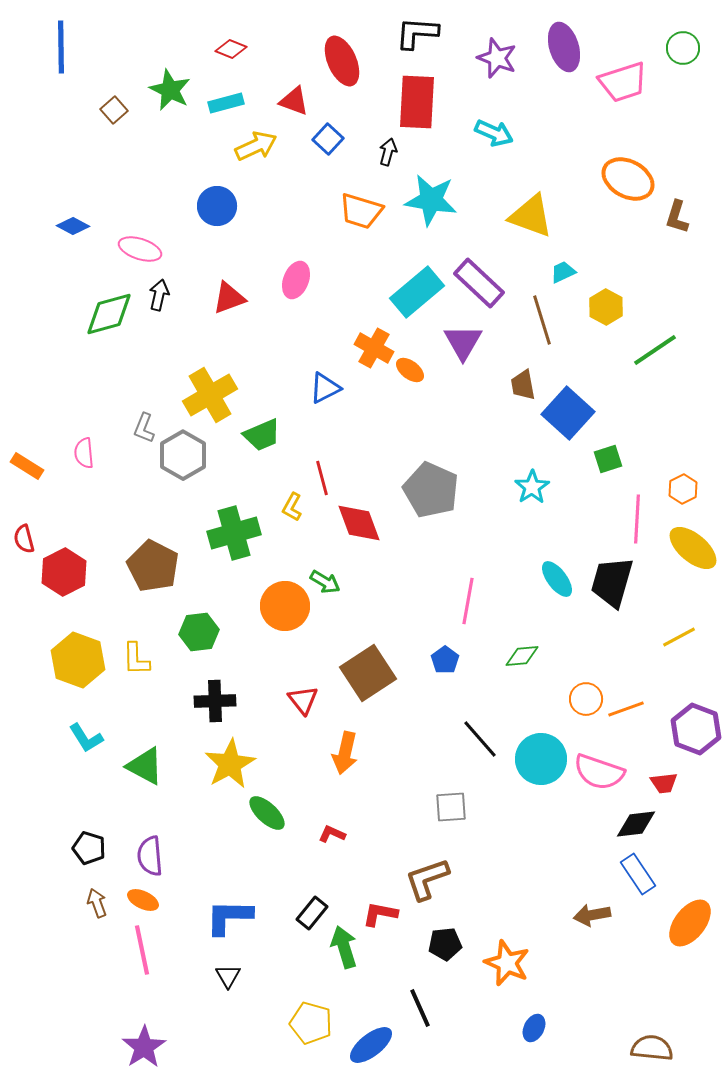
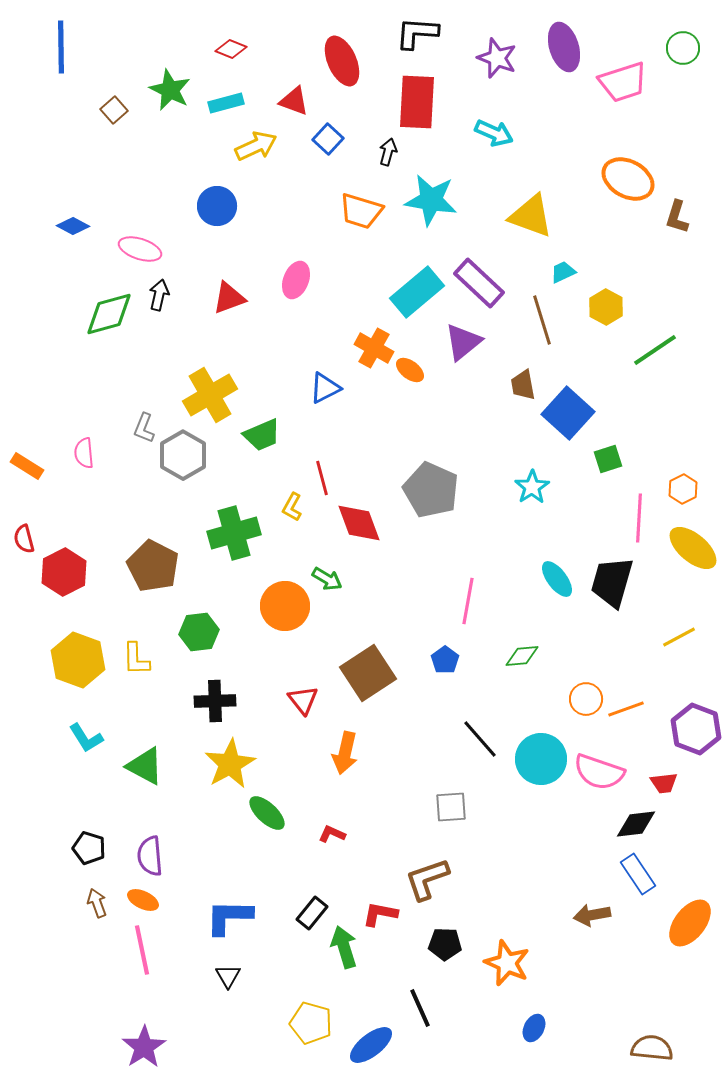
purple triangle at (463, 342): rotated 21 degrees clockwise
pink line at (637, 519): moved 2 px right, 1 px up
green arrow at (325, 582): moved 2 px right, 3 px up
black pentagon at (445, 944): rotated 8 degrees clockwise
